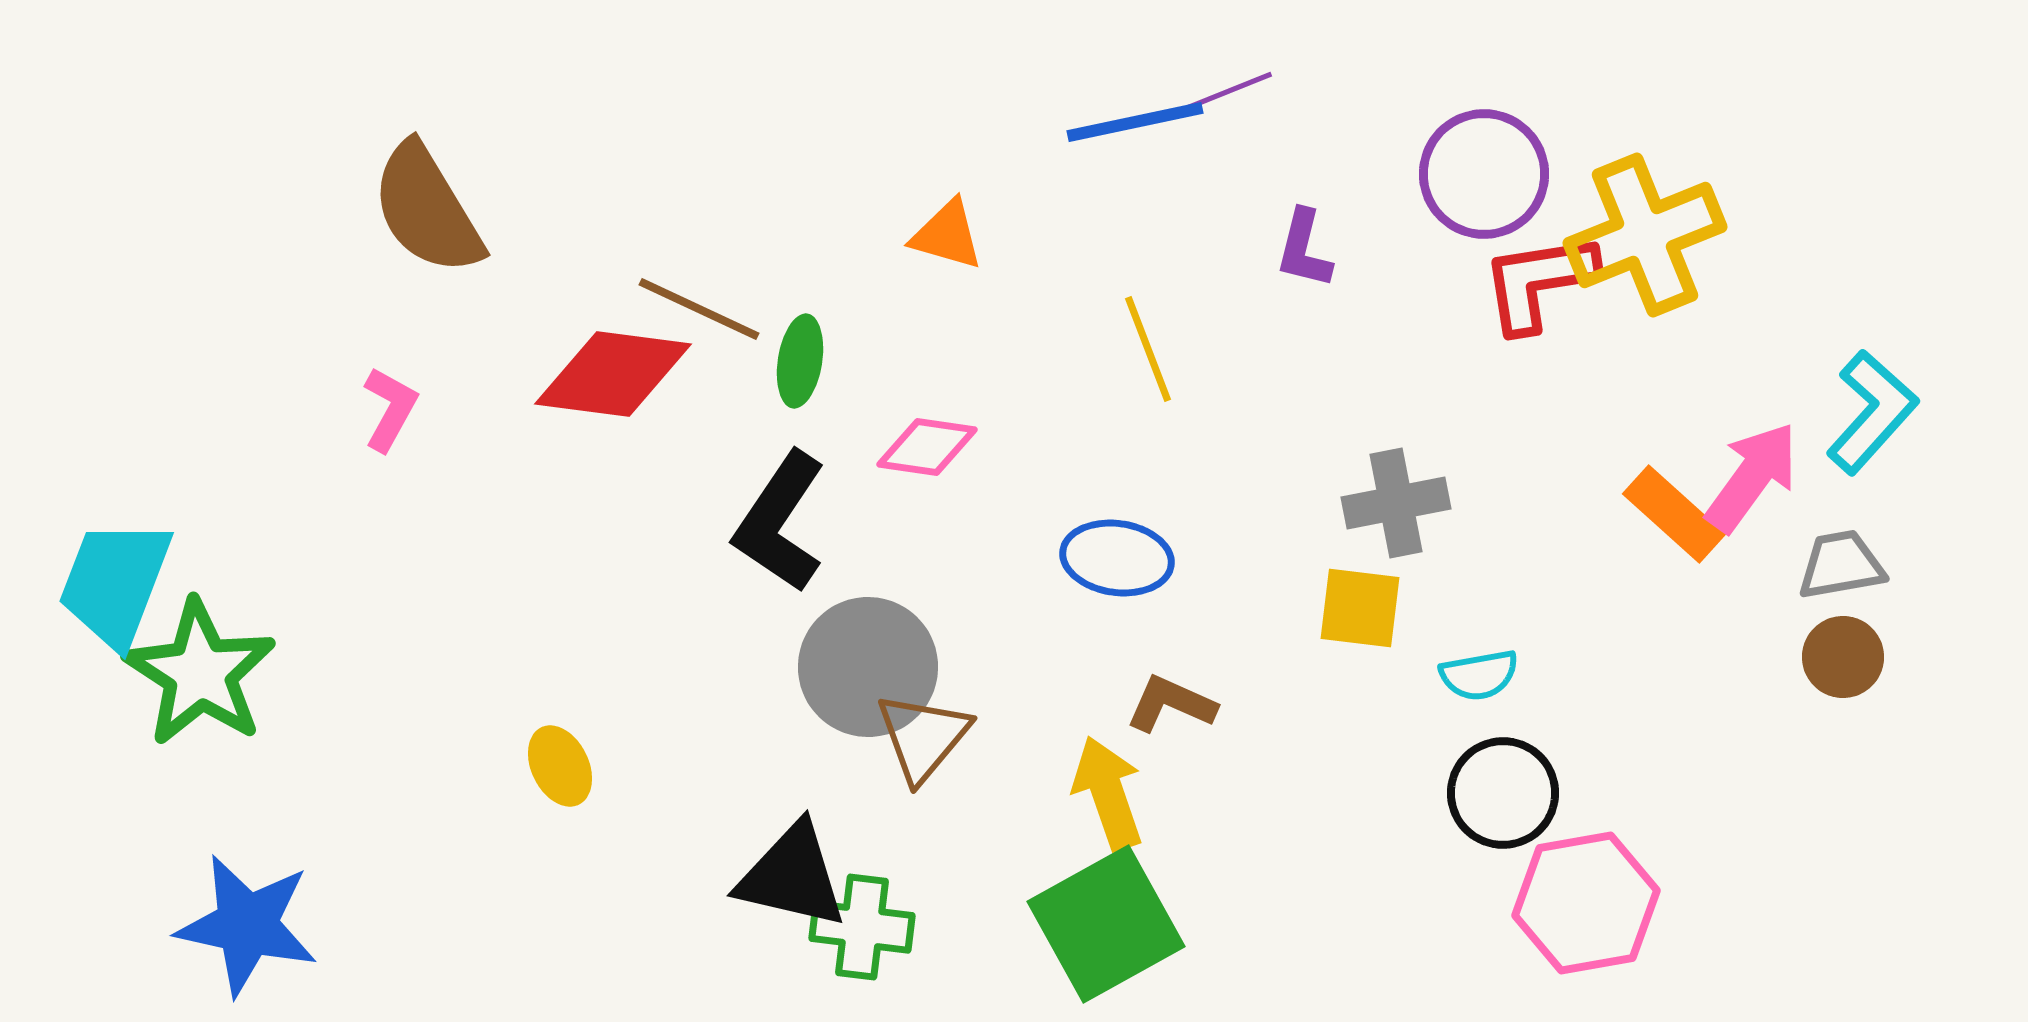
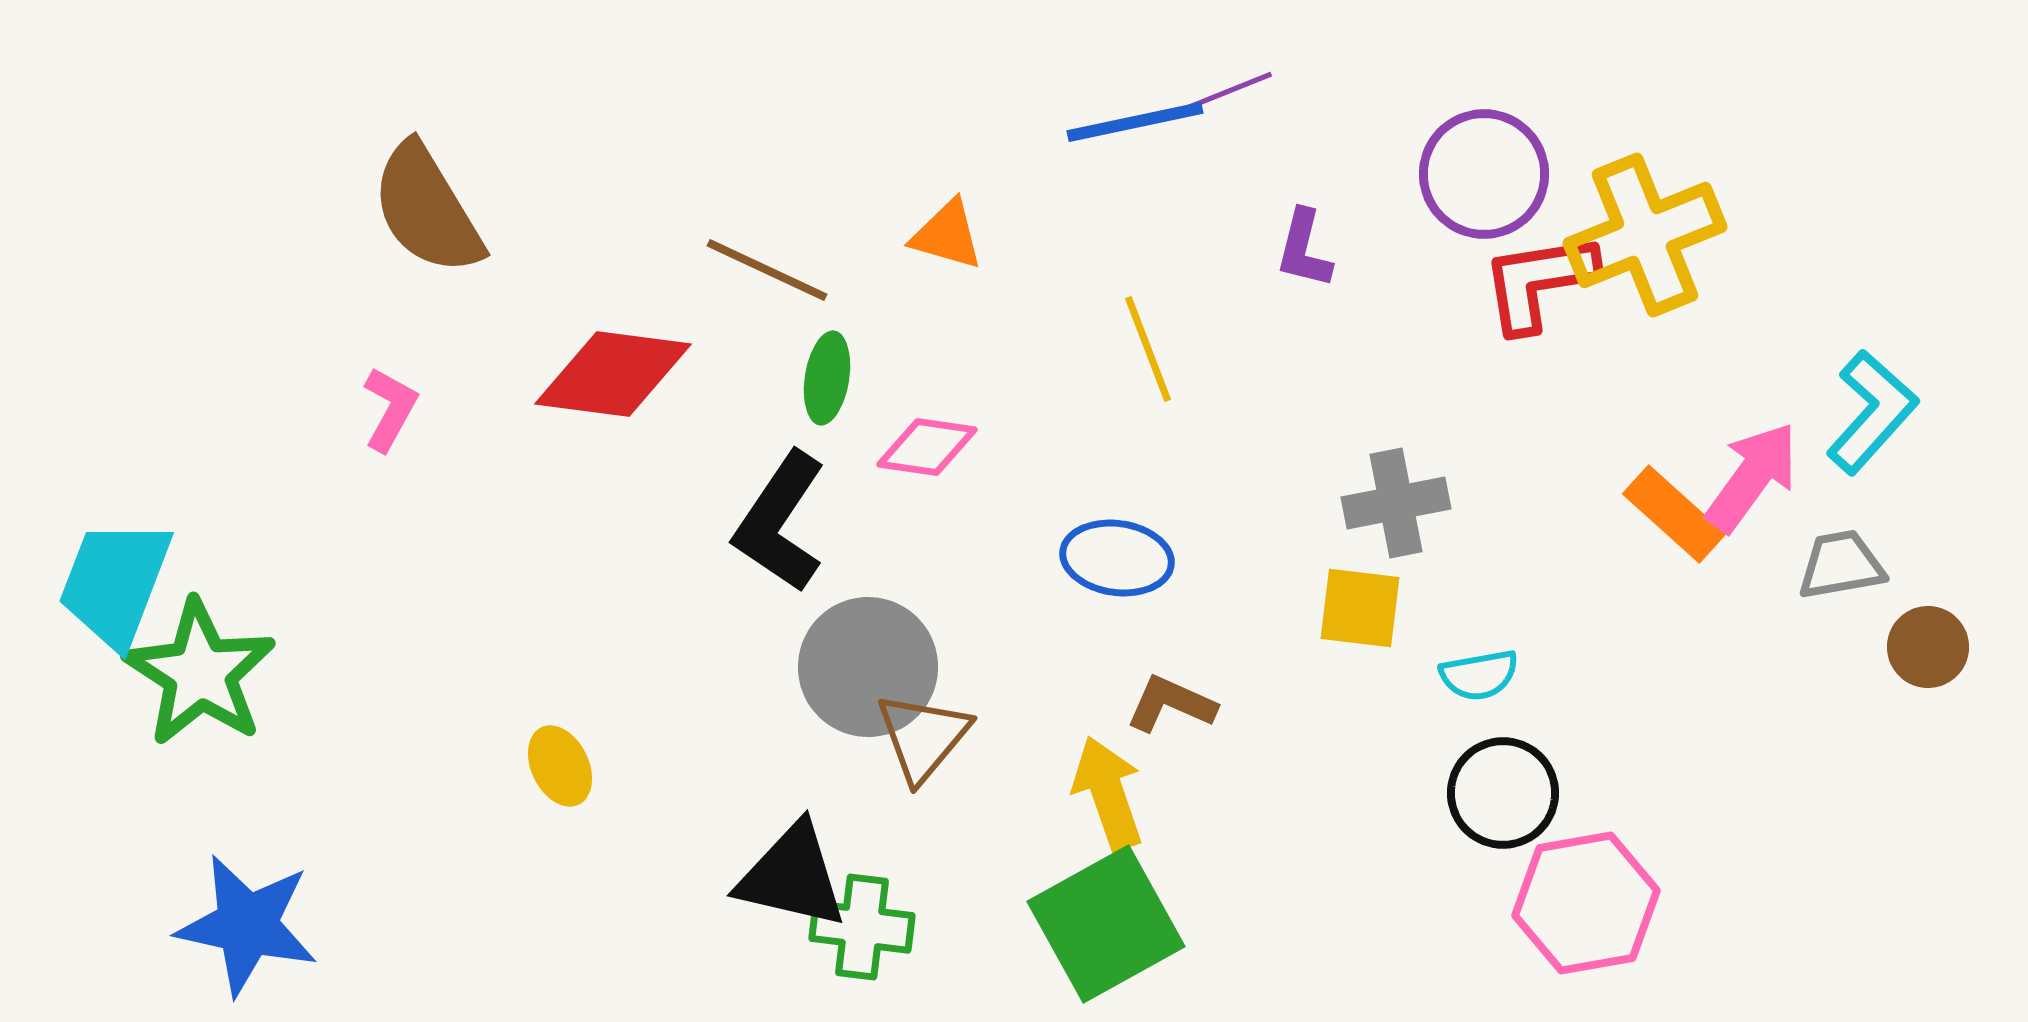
brown line: moved 68 px right, 39 px up
green ellipse: moved 27 px right, 17 px down
brown circle: moved 85 px right, 10 px up
